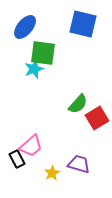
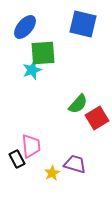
green square: rotated 12 degrees counterclockwise
cyan star: moved 2 px left, 1 px down
pink trapezoid: rotated 55 degrees counterclockwise
purple trapezoid: moved 4 px left
